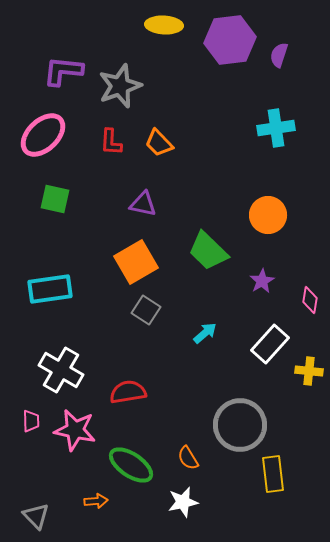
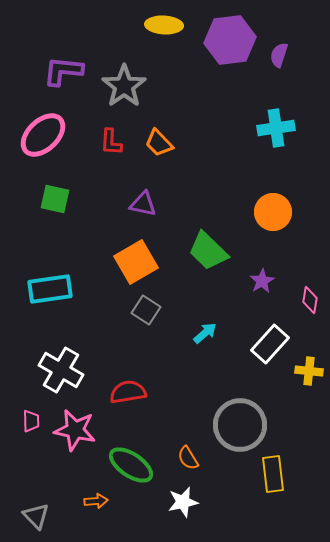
gray star: moved 4 px right; rotated 15 degrees counterclockwise
orange circle: moved 5 px right, 3 px up
